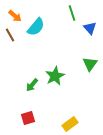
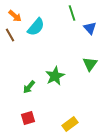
green arrow: moved 3 px left, 2 px down
